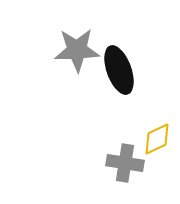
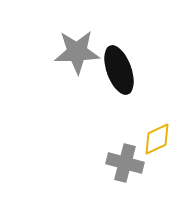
gray star: moved 2 px down
gray cross: rotated 6 degrees clockwise
